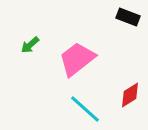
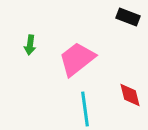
green arrow: rotated 42 degrees counterclockwise
red diamond: rotated 72 degrees counterclockwise
cyan line: rotated 40 degrees clockwise
